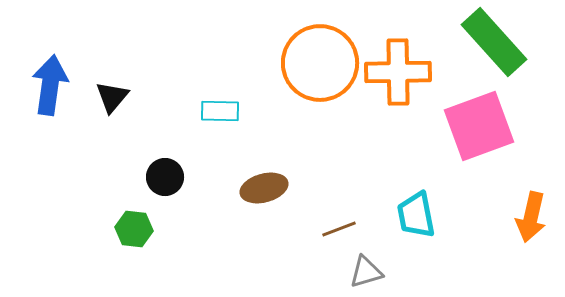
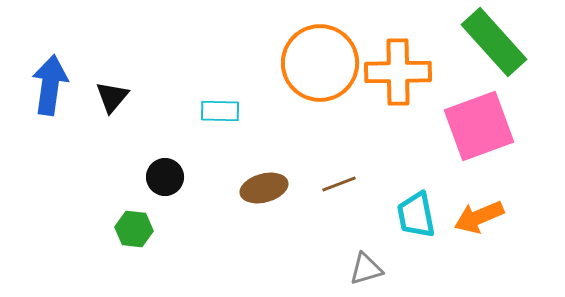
orange arrow: moved 52 px left; rotated 54 degrees clockwise
brown line: moved 45 px up
gray triangle: moved 3 px up
